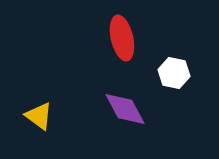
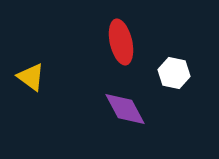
red ellipse: moved 1 px left, 4 px down
yellow triangle: moved 8 px left, 39 px up
